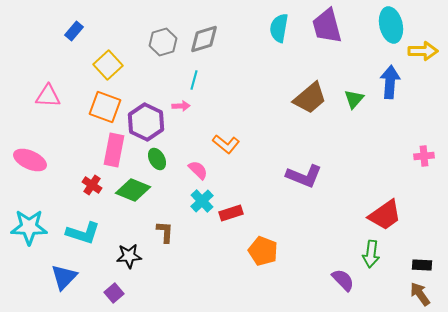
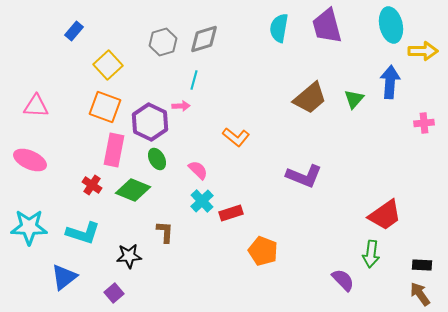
pink triangle: moved 12 px left, 10 px down
purple hexagon: moved 4 px right
orange L-shape: moved 10 px right, 7 px up
pink cross: moved 33 px up
blue triangle: rotated 8 degrees clockwise
